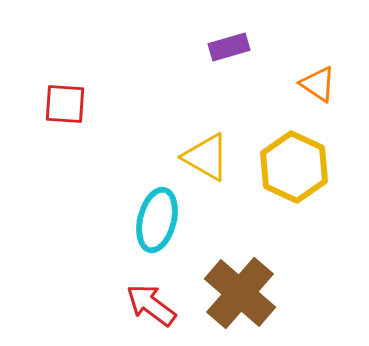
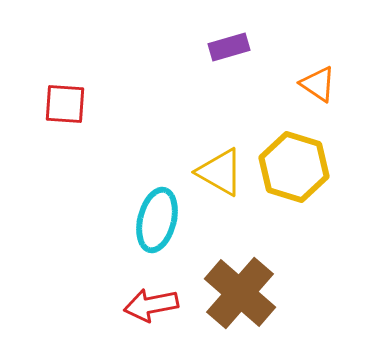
yellow triangle: moved 14 px right, 15 px down
yellow hexagon: rotated 8 degrees counterclockwise
red arrow: rotated 48 degrees counterclockwise
